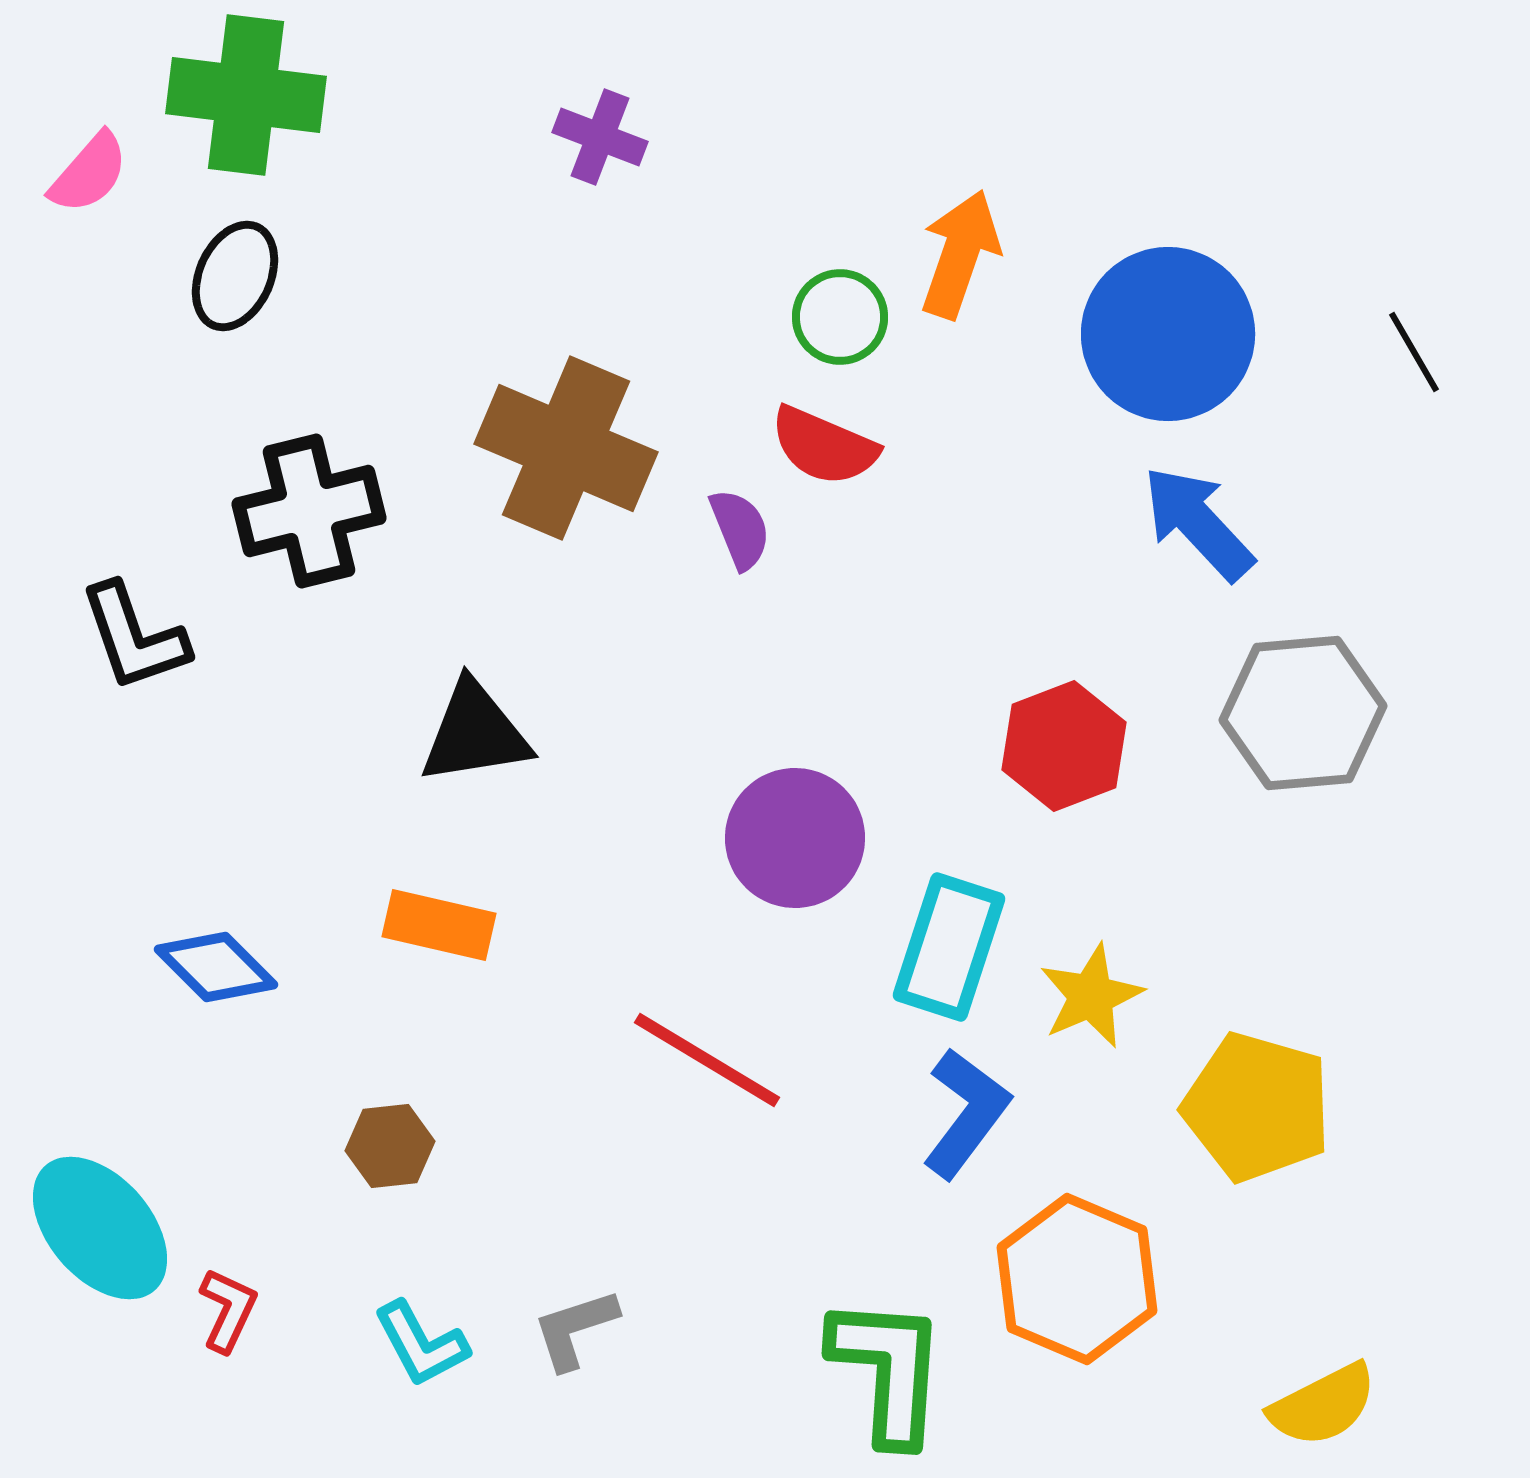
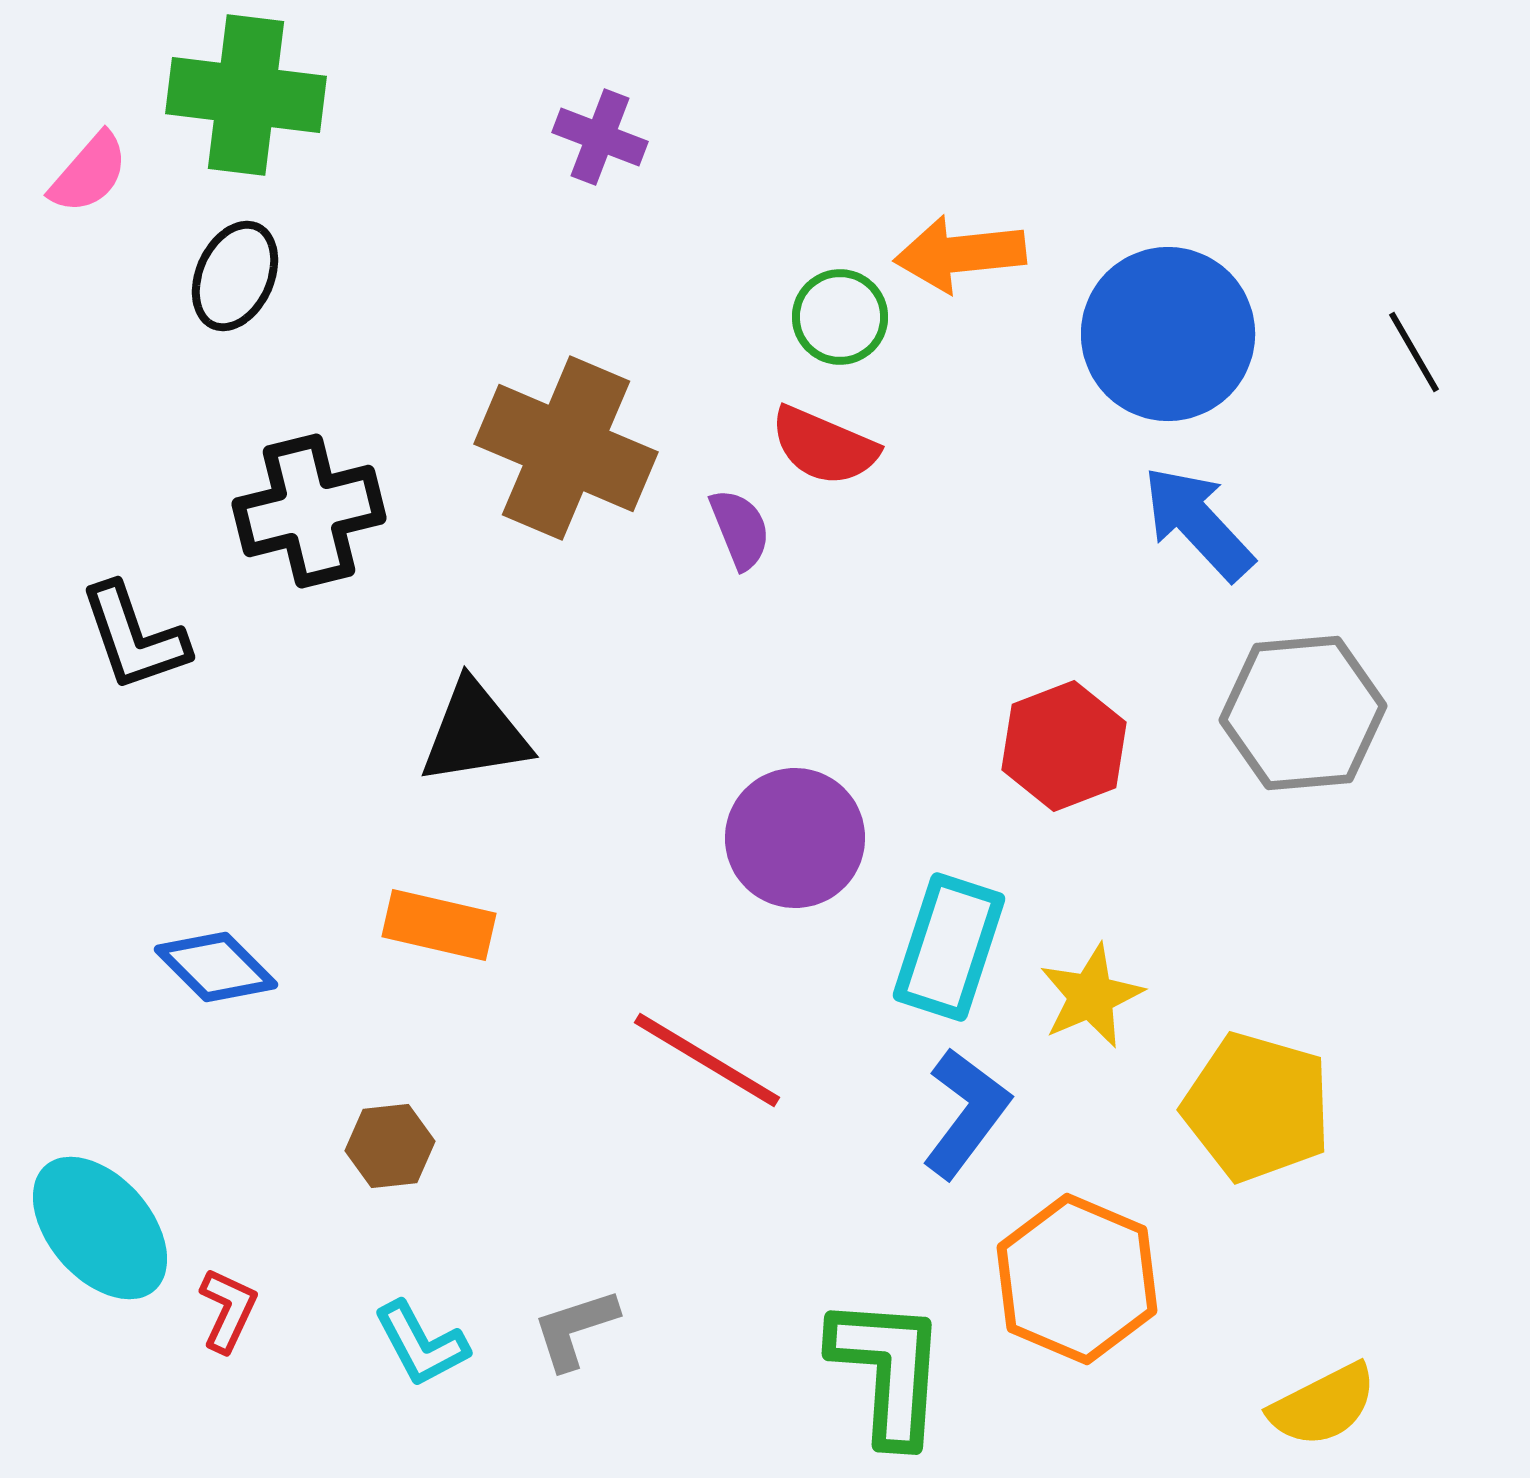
orange arrow: rotated 115 degrees counterclockwise
